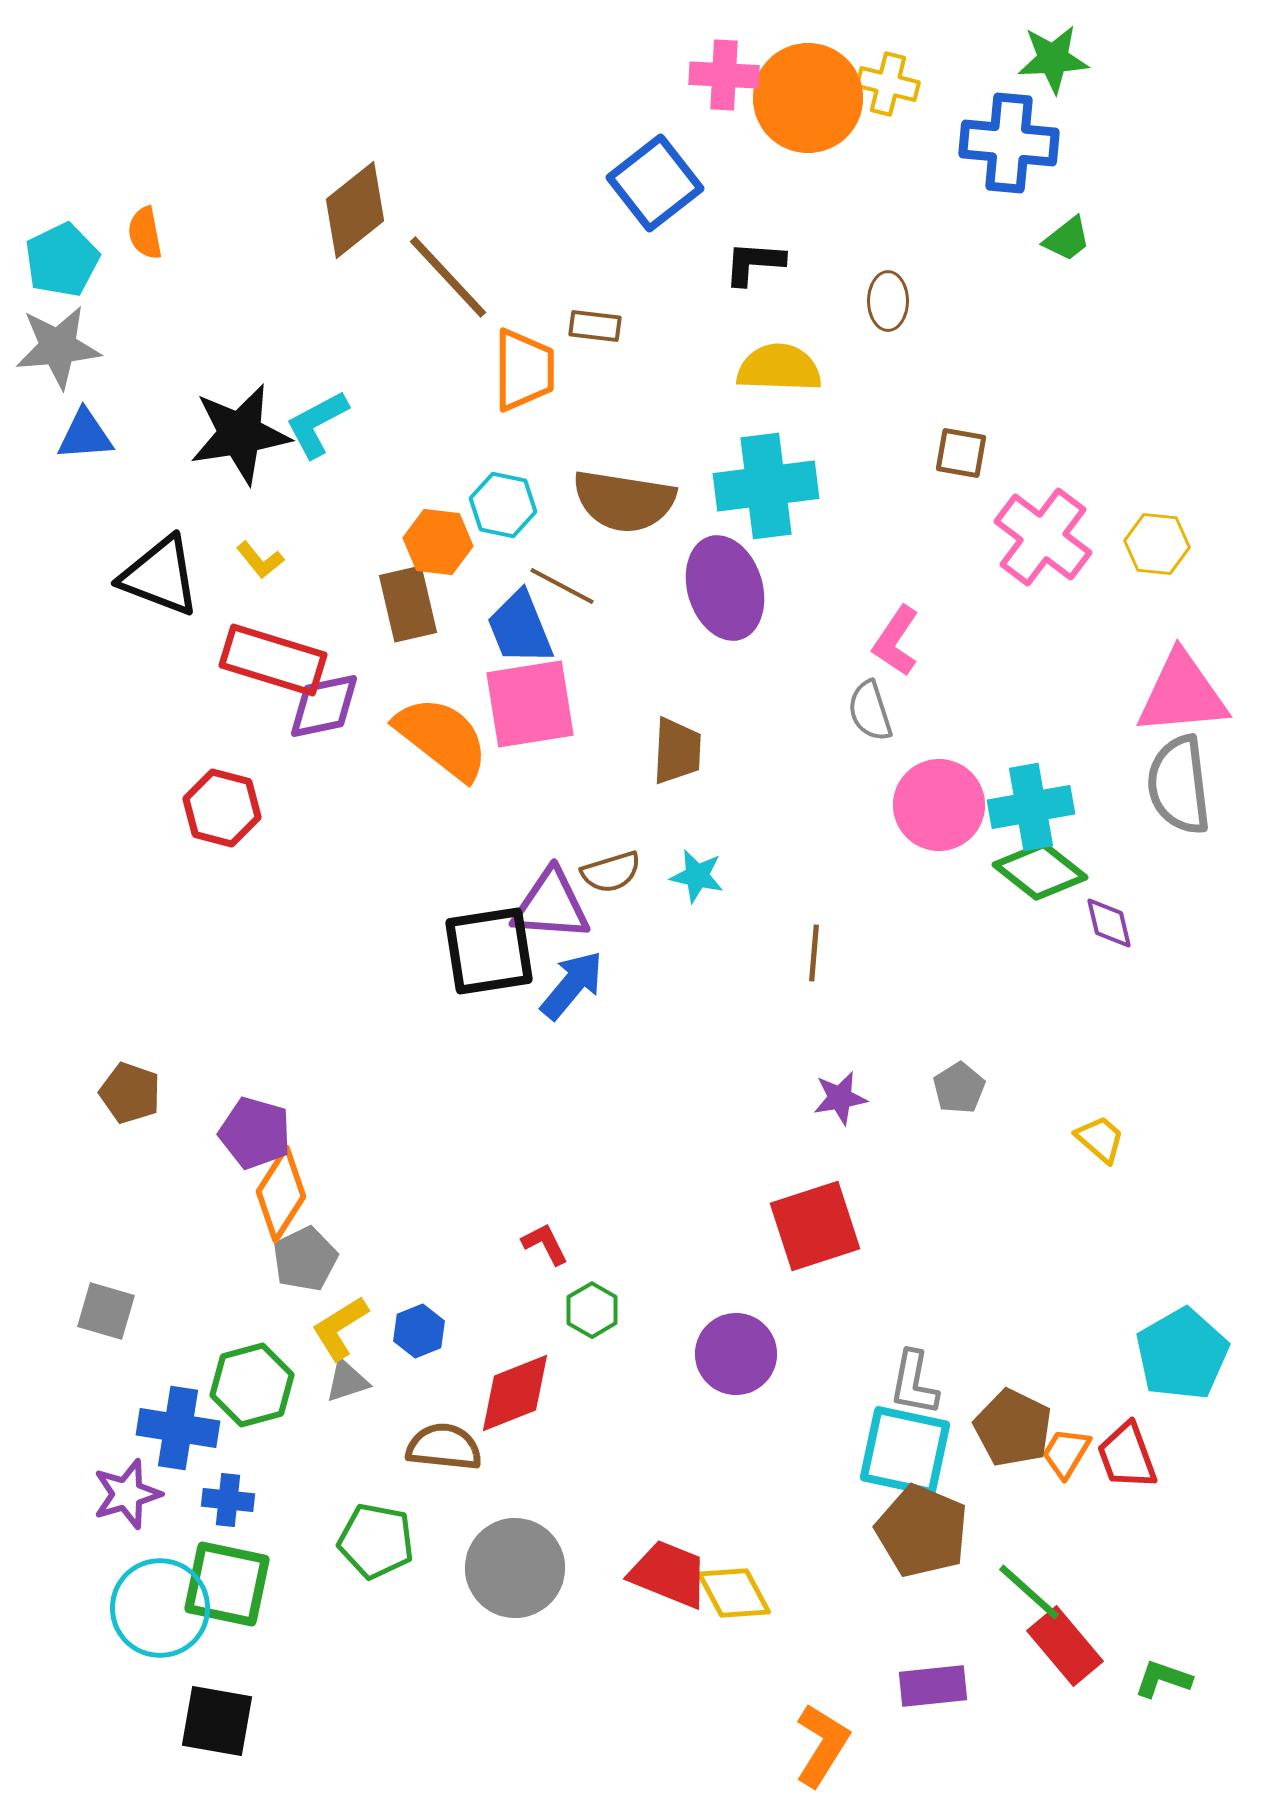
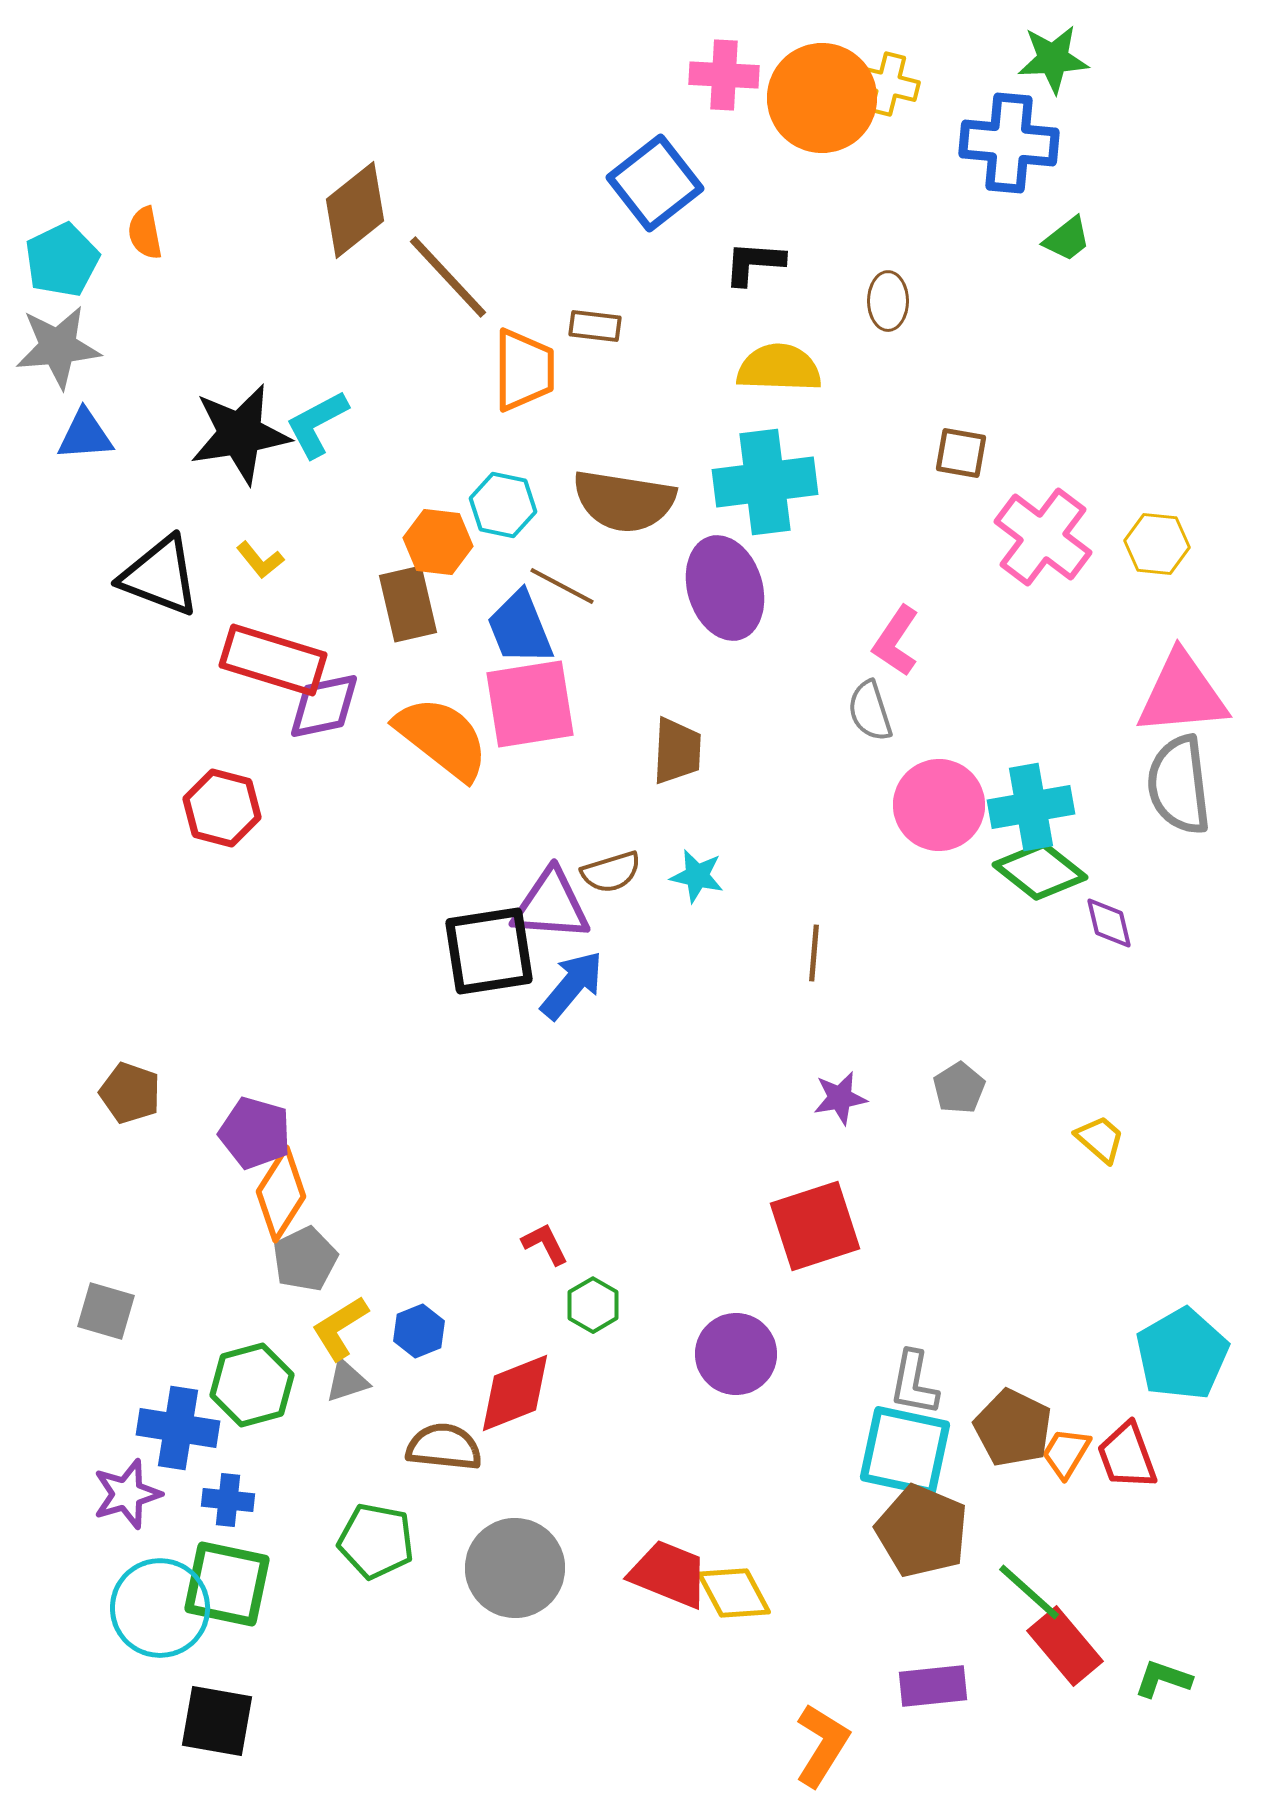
orange circle at (808, 98): moved 14 px right
cyan cross at (766, 486): moved 1 px left, 4 px up
green hexagon at (592, 1310): moved 1 px right, 5 px up
